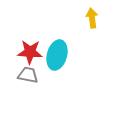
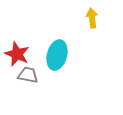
red star: moved 13 px left, 2 px down; rotated 20 degrees clockwise
